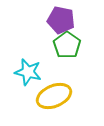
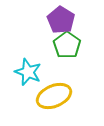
purple pentagon: rotated 20 degrees clockwise
cyan star: rotated 8 degrees clockwise
